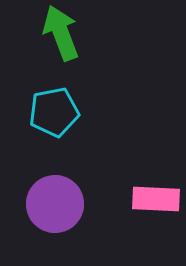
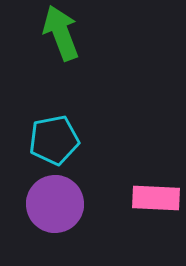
cyan pentagon: moved 28 px down
pink rectangle: moved 1 px up
